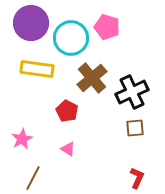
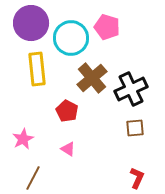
yellow rectangle: rotated 76 degrees clockwise
black cross: moved 1 px left, 3 px up
pink star: moved 1 px right
